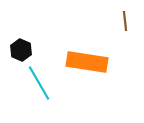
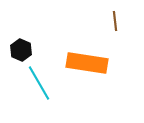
brown line: moved 10 px left
orange rectangle: moved 1 px down
